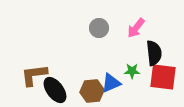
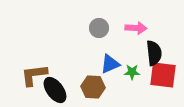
pink arrow: rotated 125 degrees counterclockwise
green star: moved 1 px down
red square: moved 2 px up
blue triangle: moved 1 px left, 19 px up
brown hexagon: moved 1 px right, 4 px up; rotated 10 degrees clockwise
